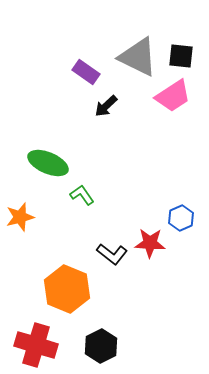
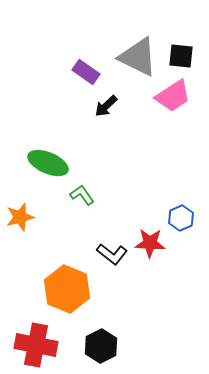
red cross: rotated 6 degrees counterclockwise
